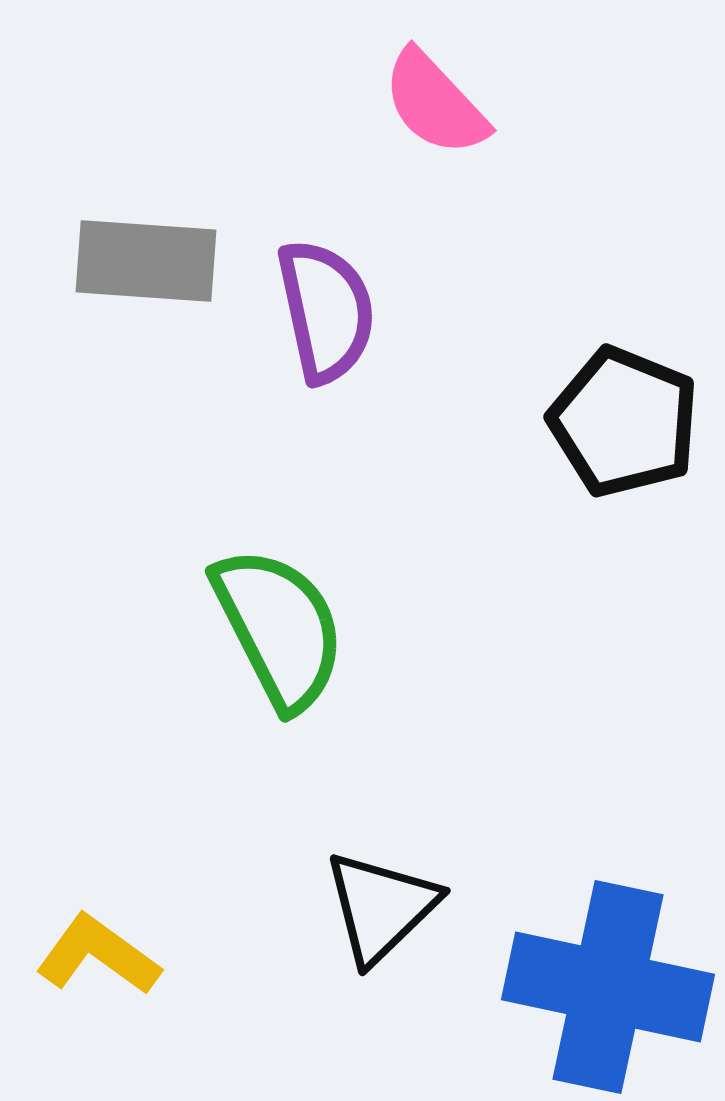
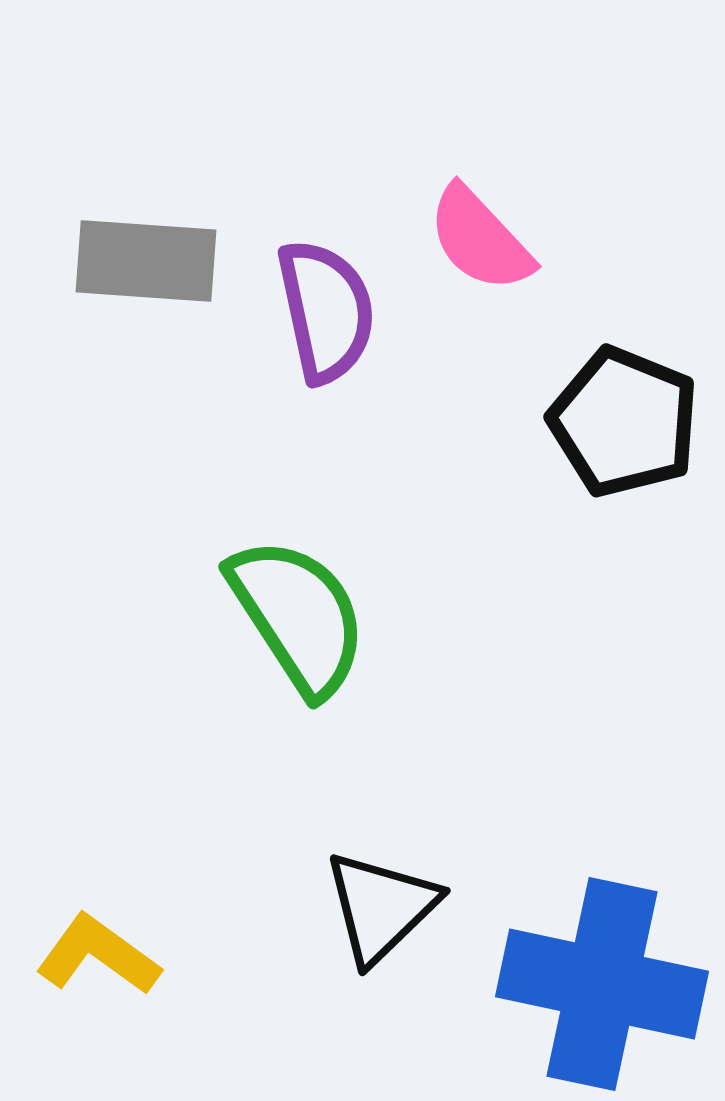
pink semicircle: moved 45 px right, 136 px down
green semicircle: moved 19 px right, 12 px up; rotated 6 degrees counterclockwise
blue cross: moved 6 px left, 3 px up
